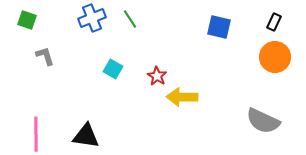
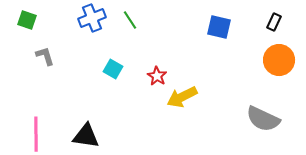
green line: moved 1 px down
orange circle: moved 4 px right, 3 px down
yellow arrow: rotated 28 degrees counterclockwise
gray semicircle: moved 2 px up
